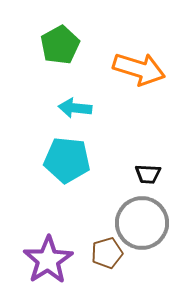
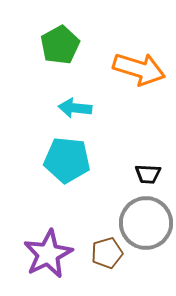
gray circle: moved 4 px right
purple star: moved 6 px up; rotated 6 degrees clockwise
